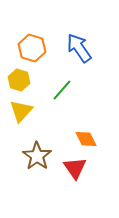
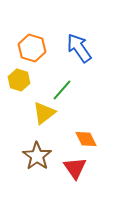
yellow triangle: moved 23 px right, 2 px down; rotated 10 degrees clockwise
